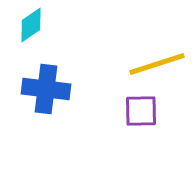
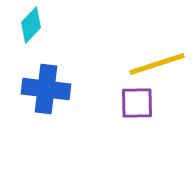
cyan diamond: rotated 12 degrees counterclockwise
purple square: moved 4 px left, 8 px up
